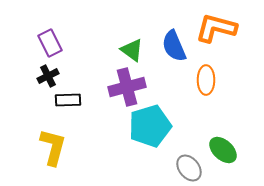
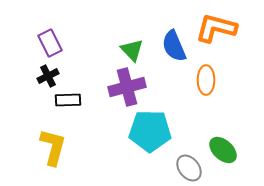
green triangle: rotated 10 degrees clockwise
cyan pentagon: moved 5 px down; rotated 18 degrees clockwise
